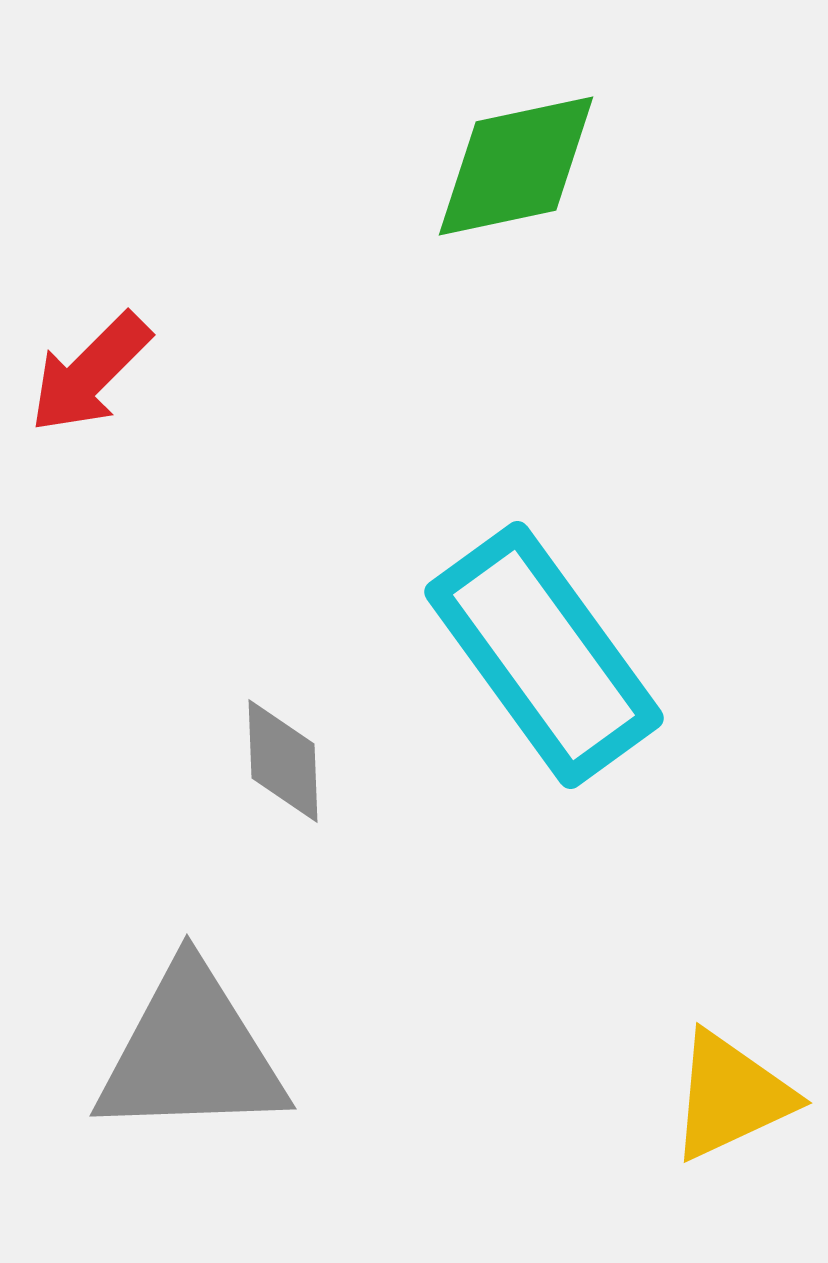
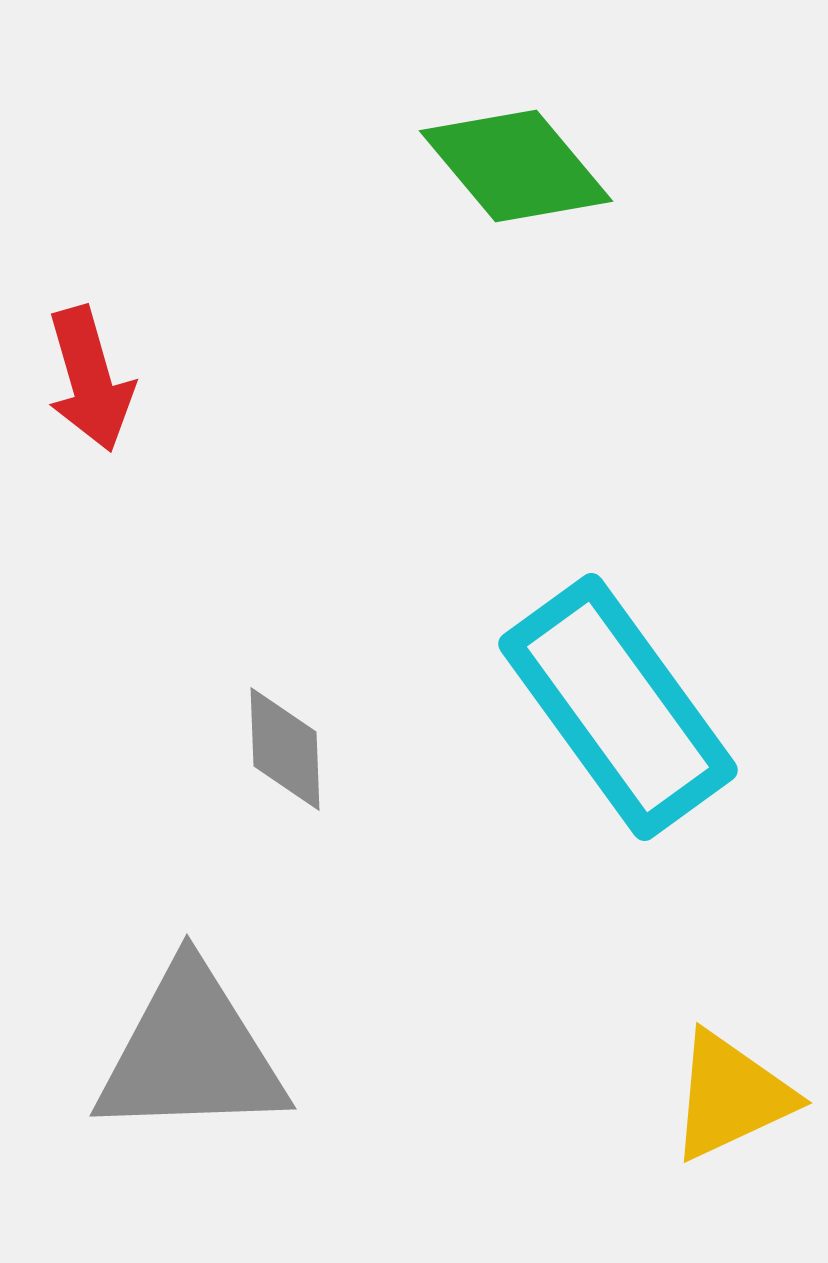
green diamond: rotated 62 degrees clockwise
red arrow: moved 6 px down; rotated 61 degrees counterclockwise
cyan rectangle: moved 74 px right, 52 px down
gray diamond: moved 2 px right, 12 px up
